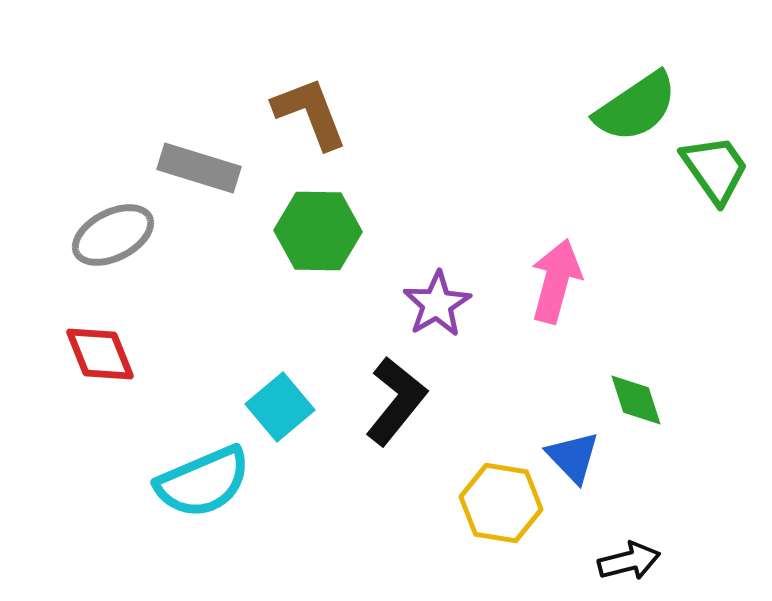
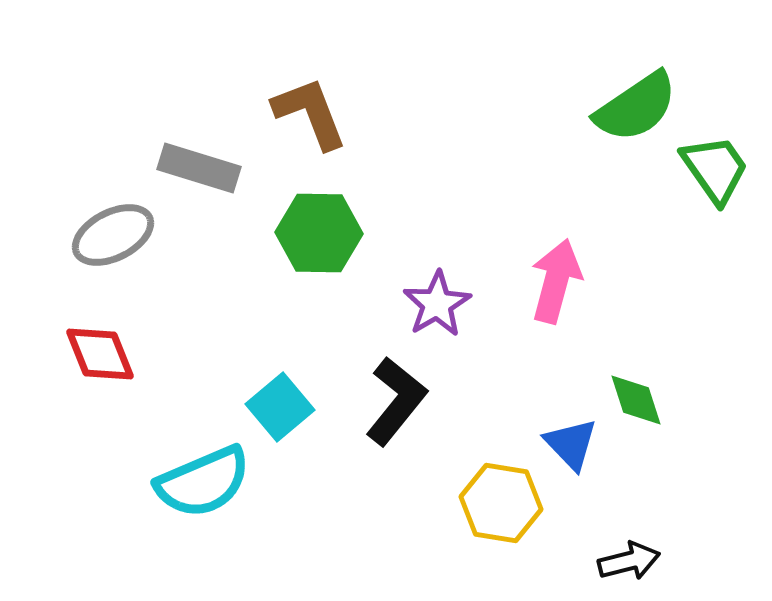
green hexagon: moved 1 px right, 2 px down
blue triangle: moved 2 px left, 13 px up
